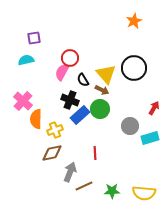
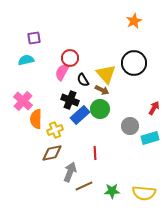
black circle: moved 5 px up
